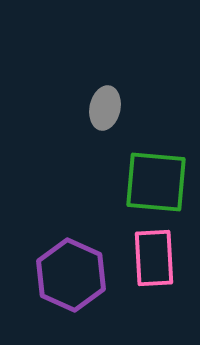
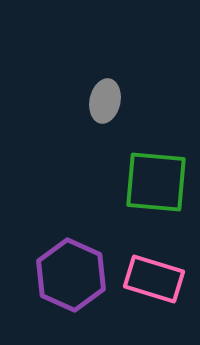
gray ellipse: moved 7 px up
pink rectangle: moved 21 px down; rotated 70 degrees counterclockwise
